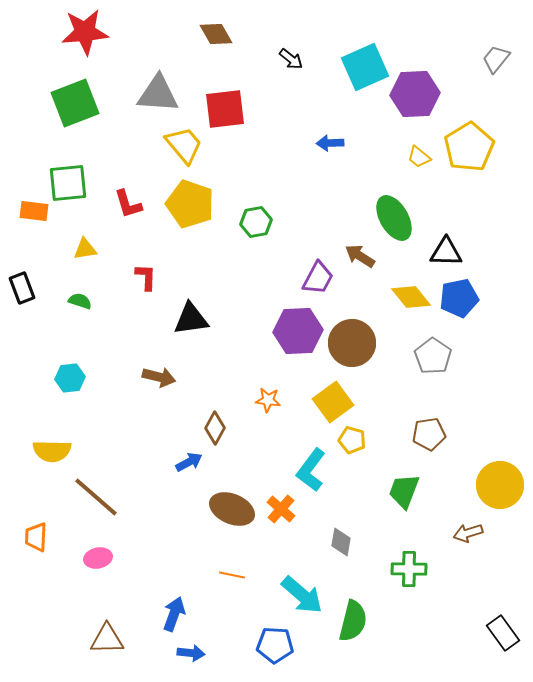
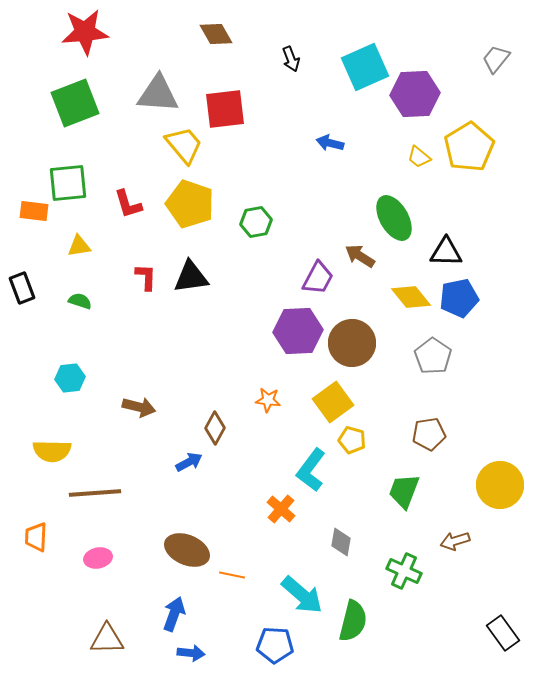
black arrow at (291, 59): rotated 30 degrees clockwise
blue arrow at (330, 143): rotated 16 degrees clockwise
yellow triangle at (85, 249): moved 6 px left, 3 px up
black triangle at (191, 319): moved 42 px up
brown arrow at (159, 377): moved 20 px left, 30 px down
brown line at (96, 497): moved 1 px left, 4 px up; rotated 45 degrees counterclockwise
brown ellipse at (232, 509): moved 45 px left, 41 px down
brown arrow at (468, 533): moved 13 px left, 8 px down
green cross at (409, 569): moved 5 px left, 2 px down; rotated 24 degrees clockwise
